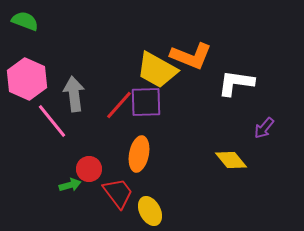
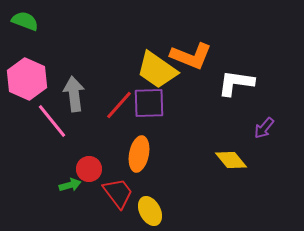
yellow trapezoid: rotated 6 degrees clockwise
purple square: moved 3 px right, 1 px down
